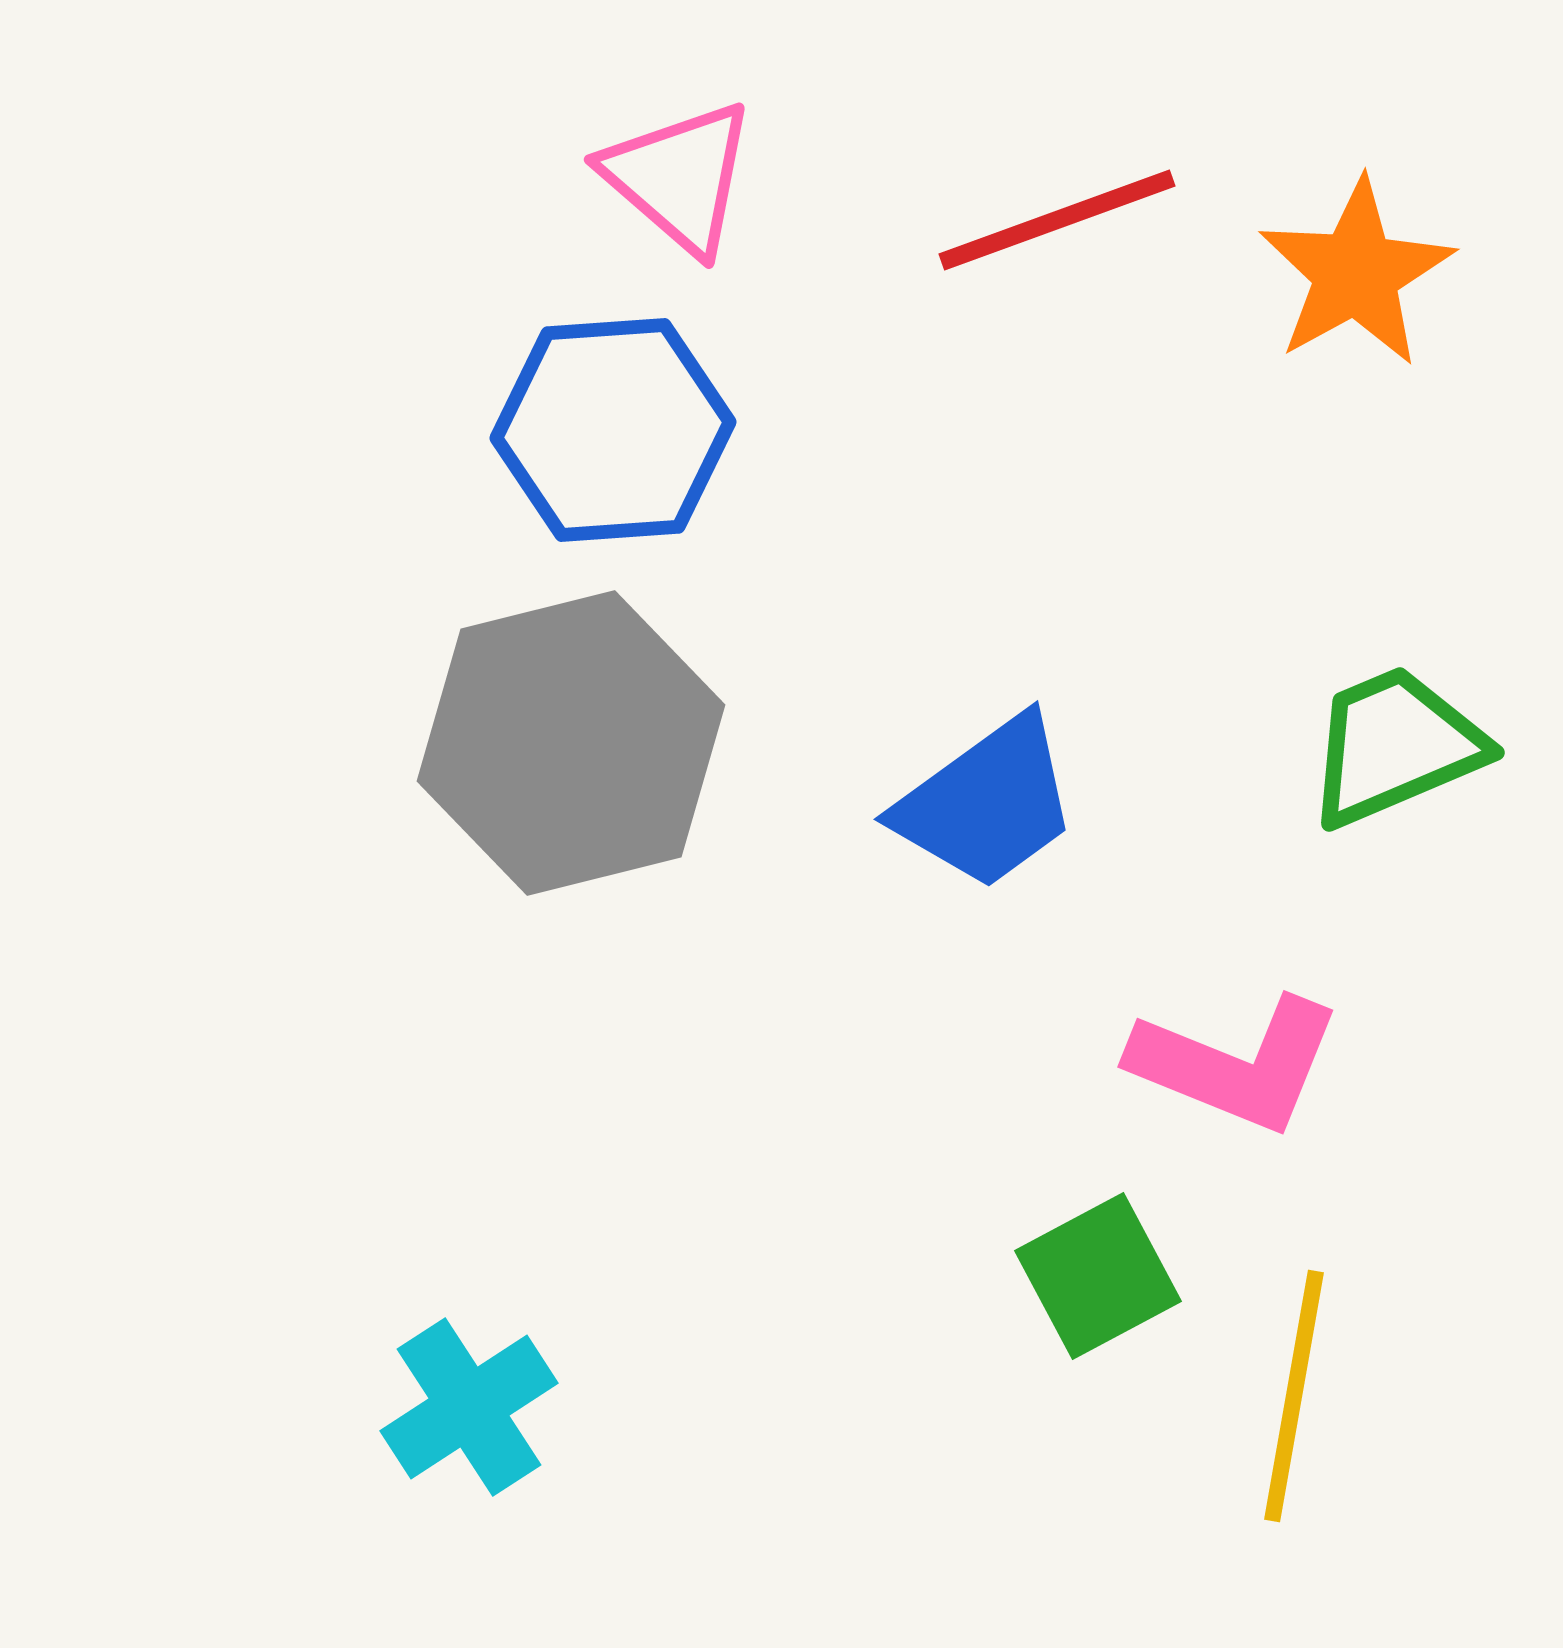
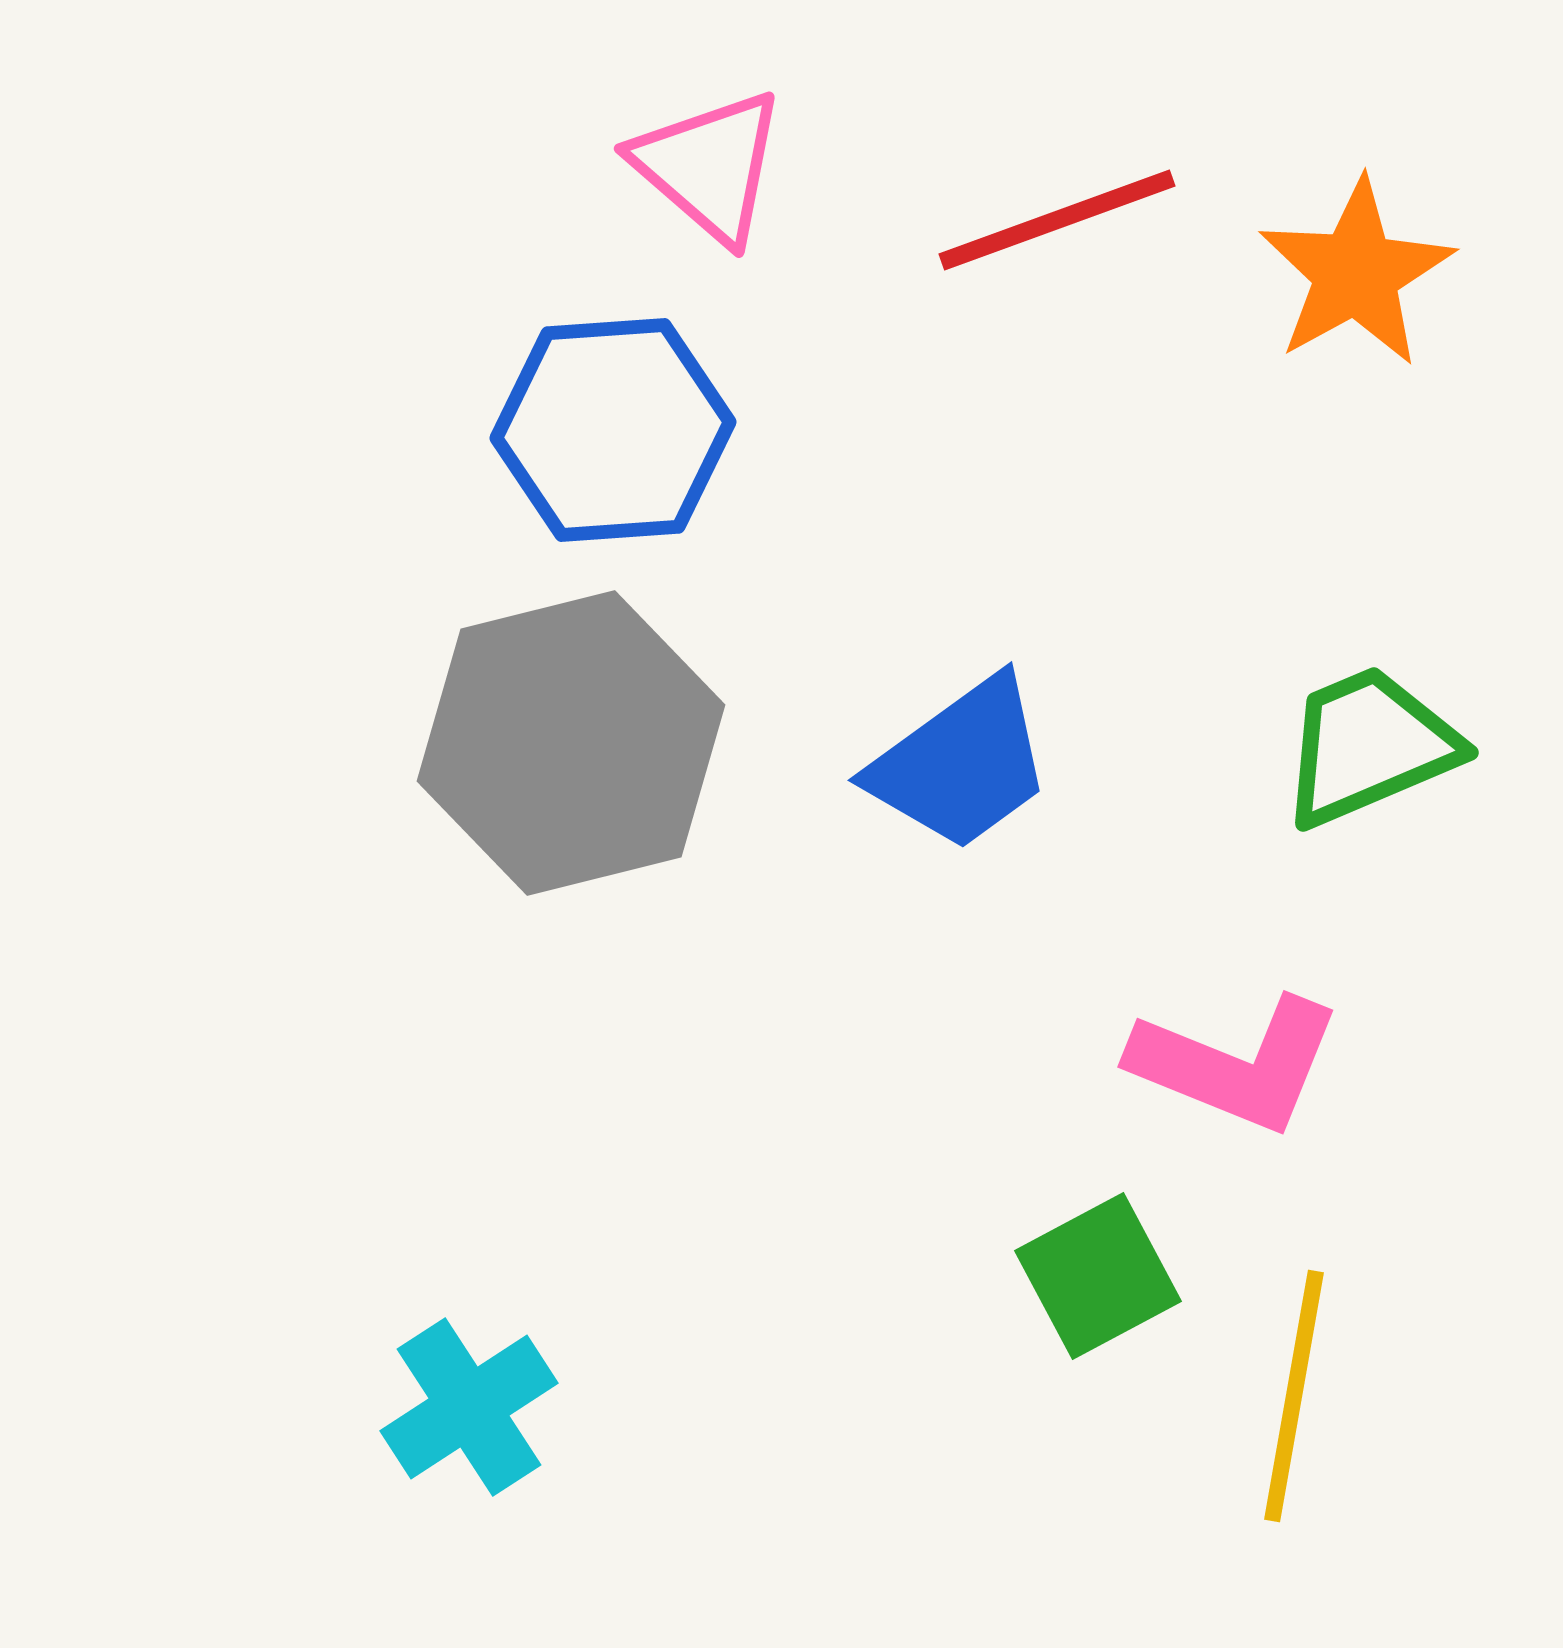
pink triangle: moved 30 px right, 11 px up
green trapezoid: moved 26 px left
blue trapezoid: moved 26 px left, 39 px up
